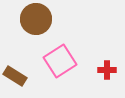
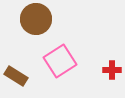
red cross: moved 5 px right
brown rectangle: moved 1 px right
